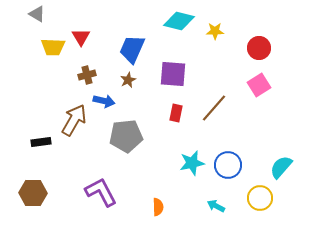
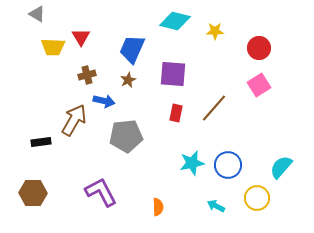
cyan diamond: moved 4 px left
yellow circle: moved 3 px left
